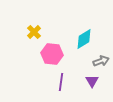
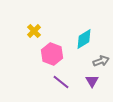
yellow cross: moved 1 px up
pink hexagon: rotated 15 degrees clockwise
purple line: rotated 60 degrees counterclockwise
